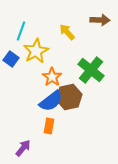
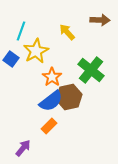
orange rectangle: rotated 35 degrees clockwise
